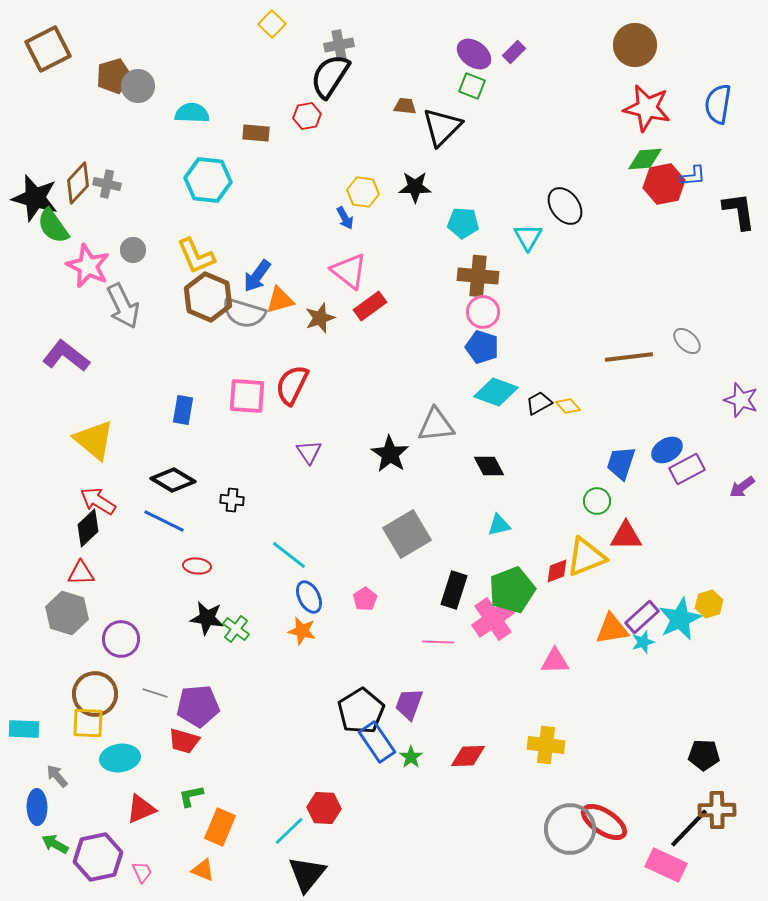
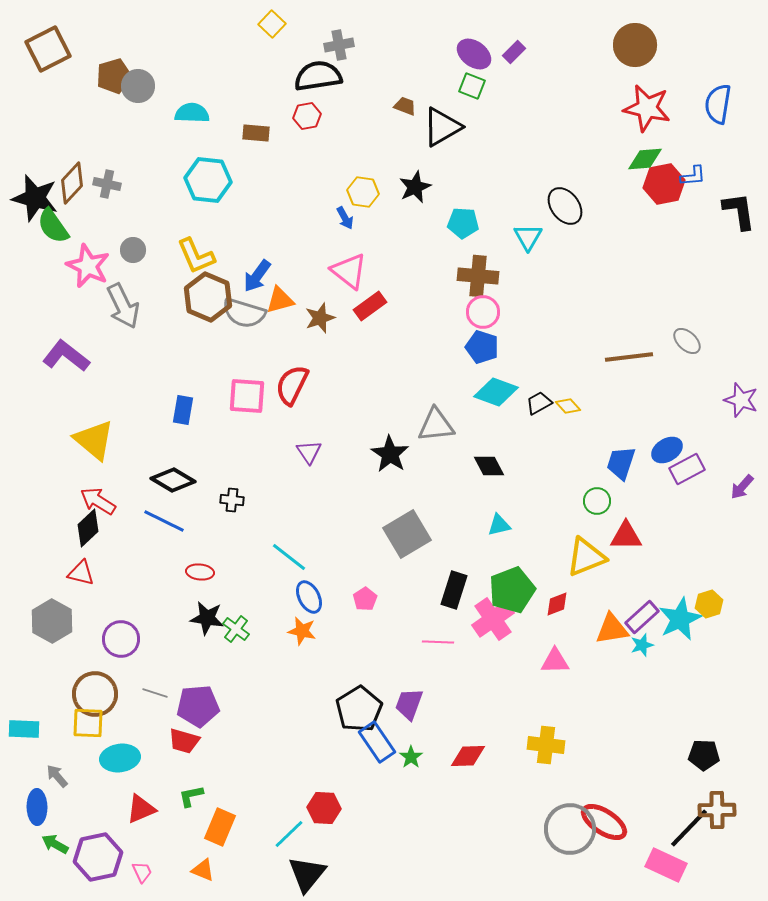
black semicircle at (330, 76): moved 12 px left; rotated 48 degrees clockwise
brown trapezoid at (405, 106): rotated 15 degrees clockwise
black triangle at (442, 127): rotated 15 degrees clockwise
brown diamond at (78, 183): moved 6 px left
black star at (415, 187): rotated 24 degrees counterclockwise
purple arrow at (742, 487): rotated 12 degrees counterclockwise
cyan line at (289, 555): moved 2 px down
red ellipse at (197, 566): moved 3 px right, 6 px down
red diamond at (557, 571): moved 33 px down
red triangle at (81, 573): rotated 16 degrees clockwise
gray hexagon at (67, 613): moved 15 px left, 8 px down; rotated 12 degrees clockwise
cyan star at (643, 642): moved 1 px left, 3 px down
black pentagon at (361, 711): moved 2 px left, 2 px up
cyan line at (289, 831): moved 3 px down
